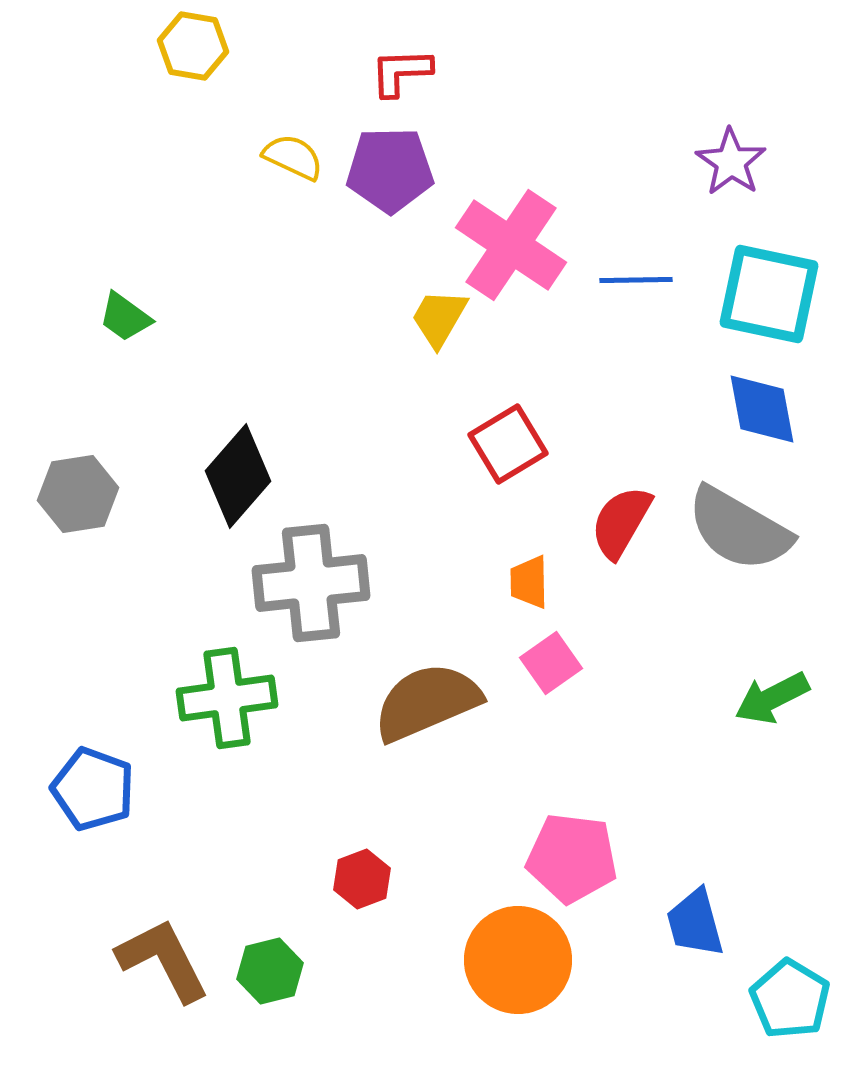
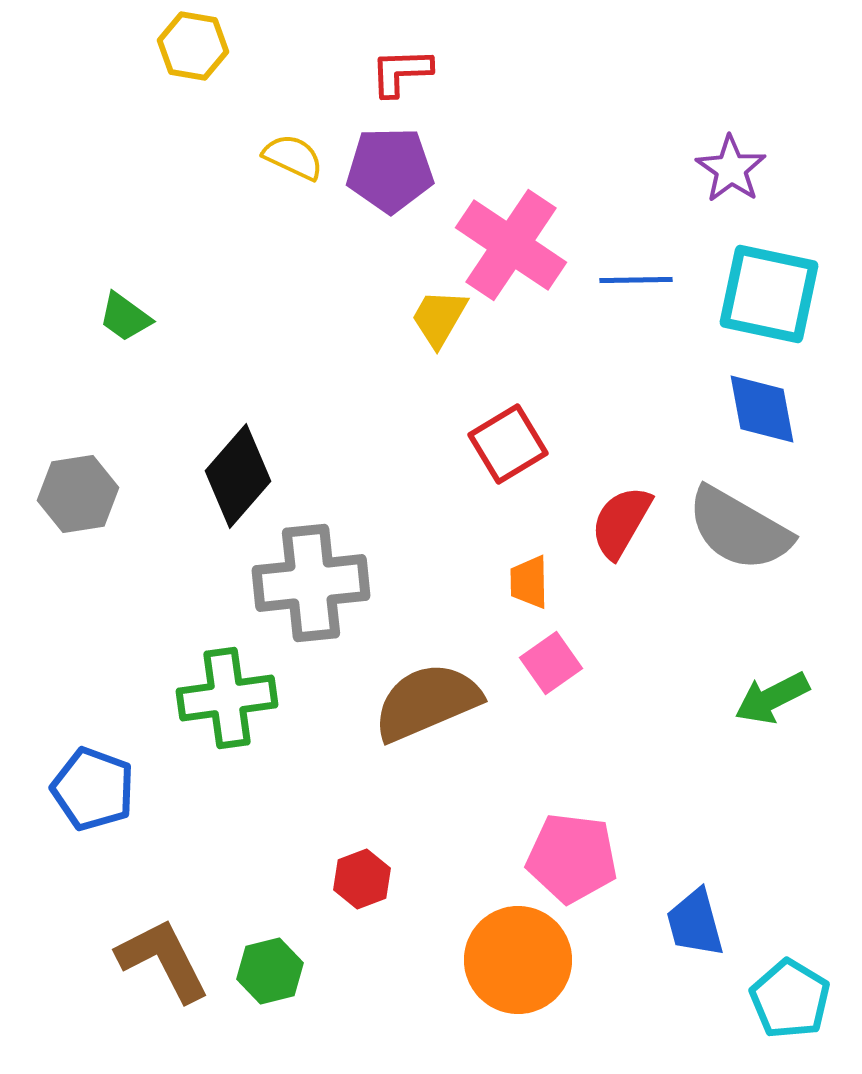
purple star: moved 7 px down
